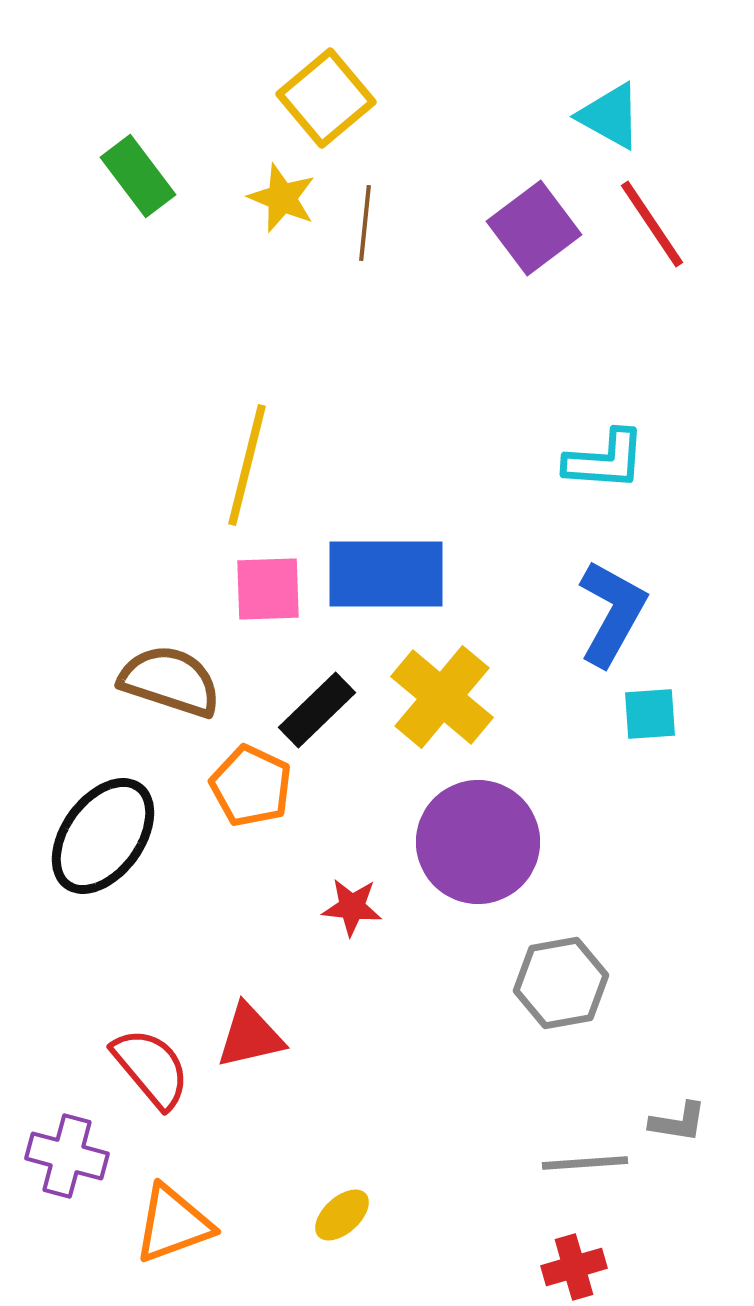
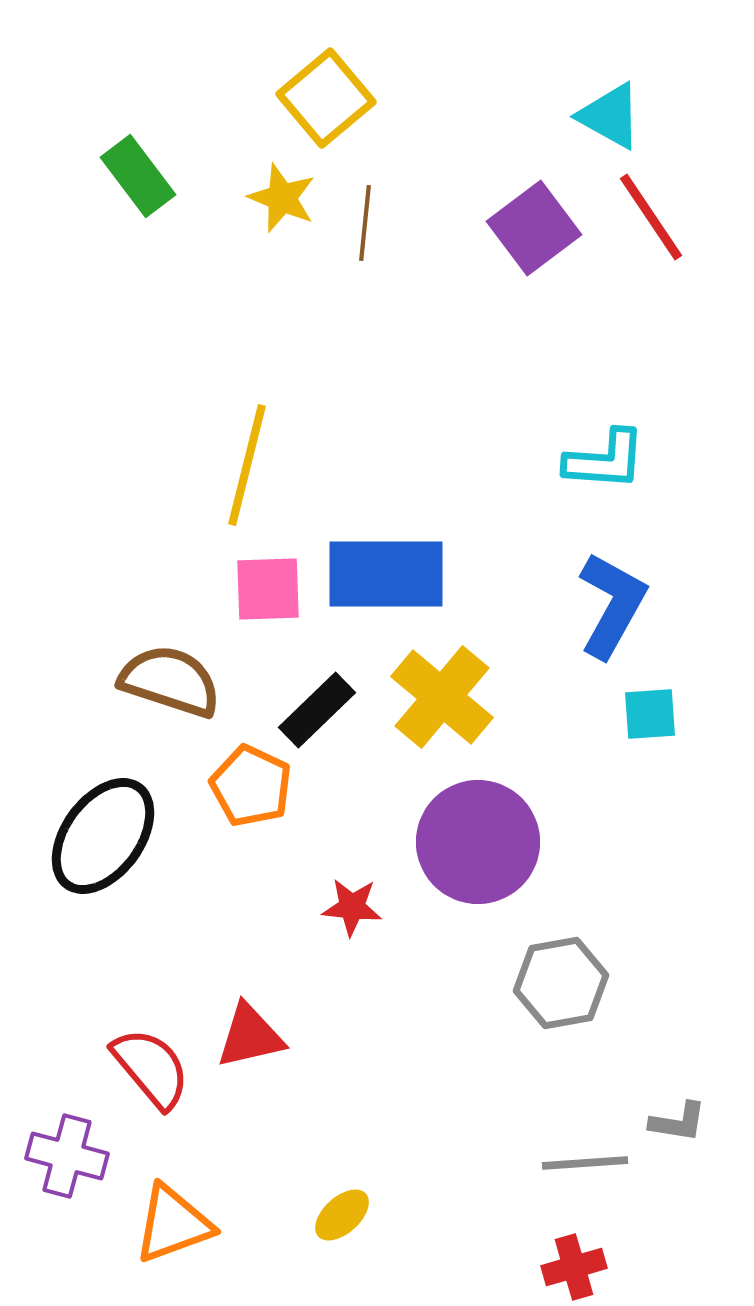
red line: moved 1 px left, 7 px up
blue L-shape: moved 8 px up
